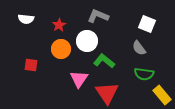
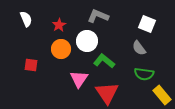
white semicircle: rotated 119 degrees counterclockwise
